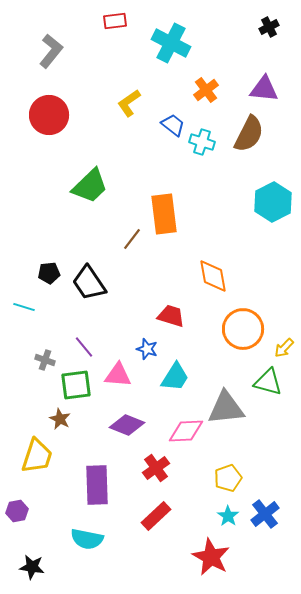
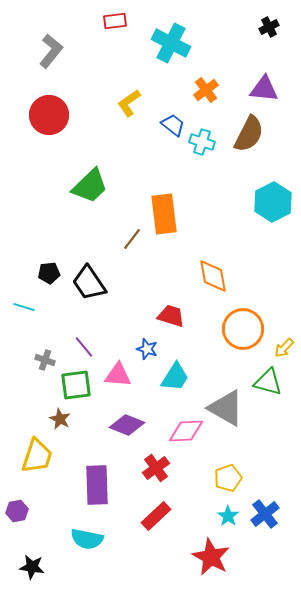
gray triangle at (226, 408): rotated 36 degrees clockwise
